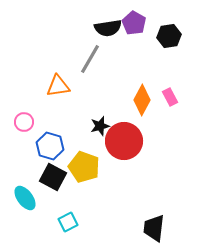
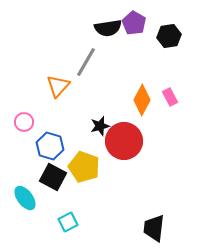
gray line: moved 4 px left, 3 px down
orange triangle: rotated 40 degrees counterclockwise
